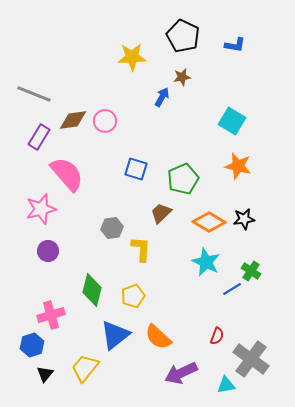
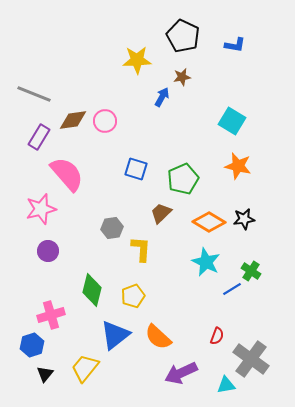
yellow star: moved 5 px right, 3 px down
